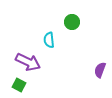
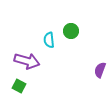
green circle: moved 1 px left, 9 px down
purple arrow: moved 1 px left, 1 px up; rotated 10 degrees counterclockwise
green square: moved 1 px down
